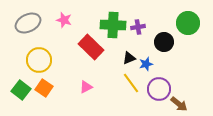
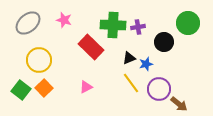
gray ellipse: rotated 15 degrees counterclockwise
orange square: rotated 12 degrees clockwise
